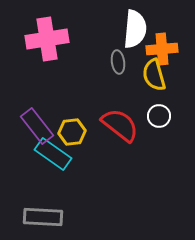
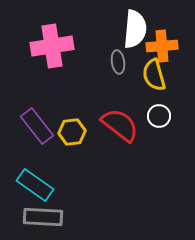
pink cross: moved 5 px right, 7 px down
orange cross: moved 3 px up
cyan rectangle: moved 18 px left, 31 px down
